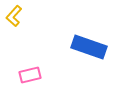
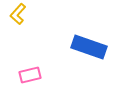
yellow L-shape: moved 4 px right, 2 px up
